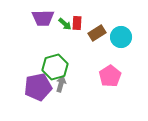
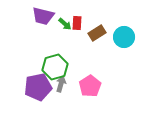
purple trapezoid: moved 2 px up; rotated 15 degrees clockwise
cyan circle: moved 3 px right
pink pentagon: moved 20 px left, 10 px down
